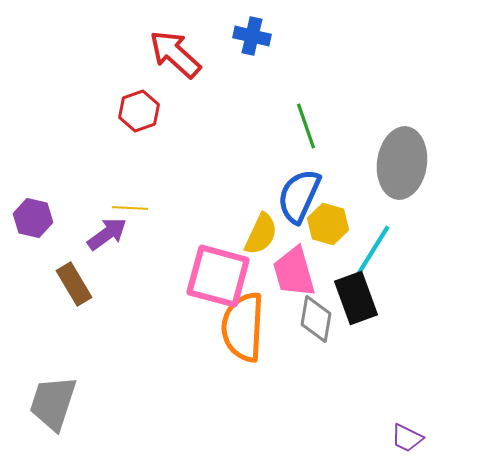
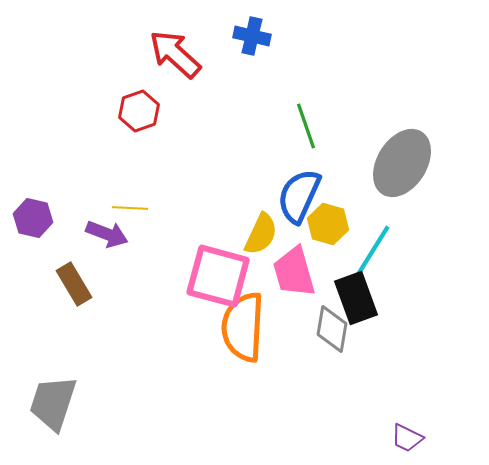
gray ellipse: rotated 24 degrees clockwise
purple arrow: rotated 57 degrees clockwise
gray diamond: moved 16 px right, 10 px down
